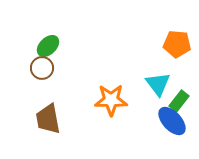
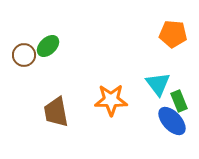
orange pentagon: moved 4 px left, 10 px up
brown circle: moved 18 px left, 13 px up
green rectangle: rotated 60 degrees counterclockwise
brown trapezoid: moved 8 px right, 7 px up
